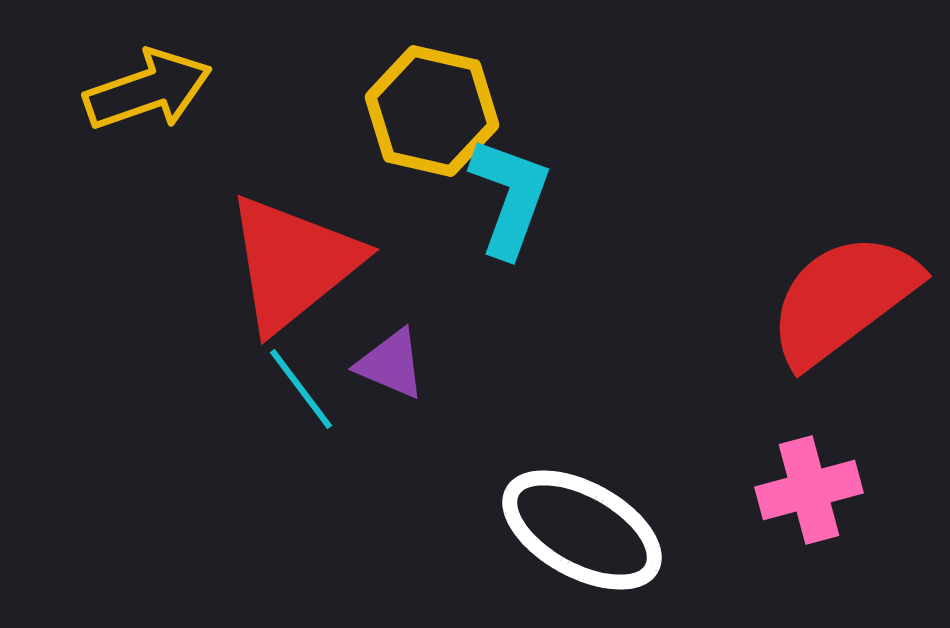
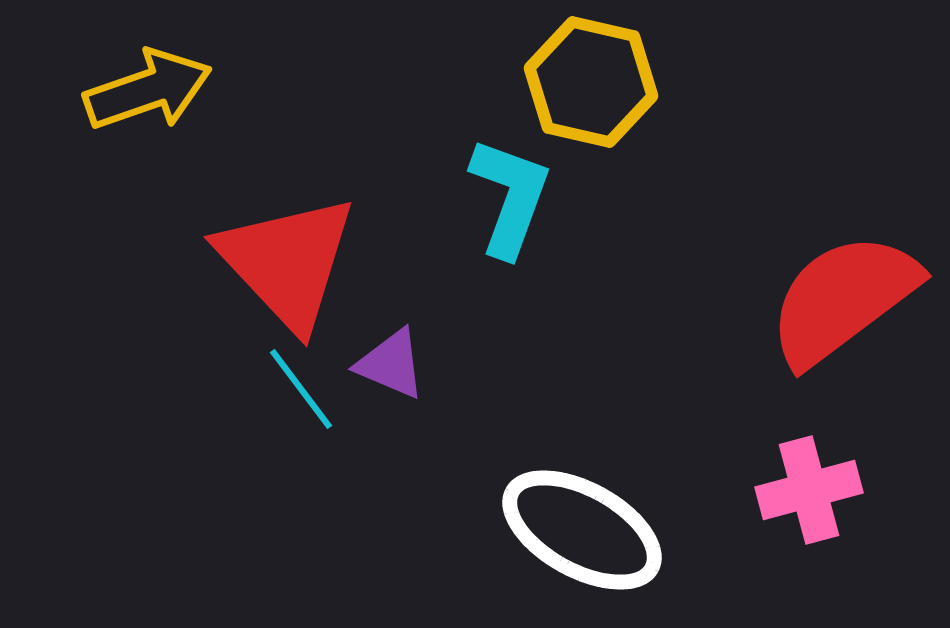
yellow hexagon: moved 159 px right, 29 px up
red triangle: moved 6 px left, 1 px up; rotated 34 degrees counterclockwise
